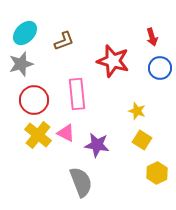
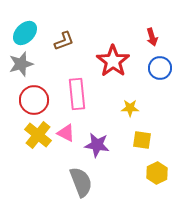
red star: rotated 20 degrees clockwise
yellow star: moved 7 px left, 3 px up; rotated 18 degrees counterclockwise
yellow square: rotated 24 degrees counterclockwise
